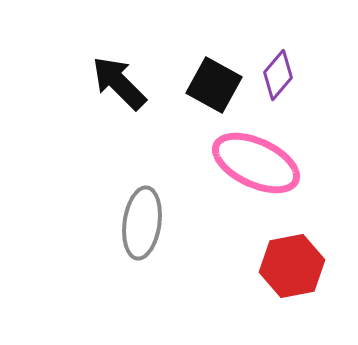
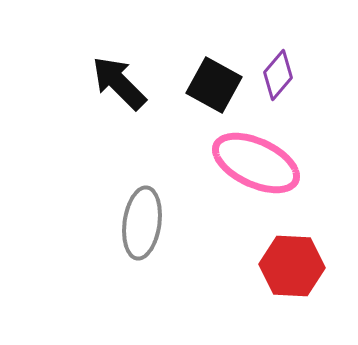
red hexagon: rotated 14 degrees clockwise
